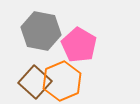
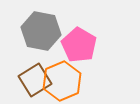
brown square: moved 2 px up; rotated 16 degrees clockwise
